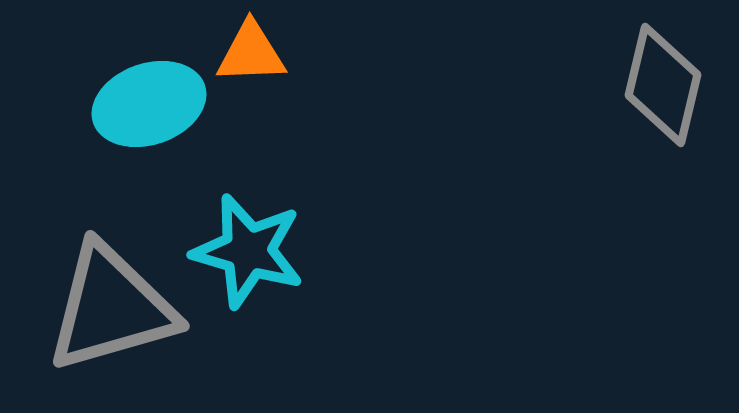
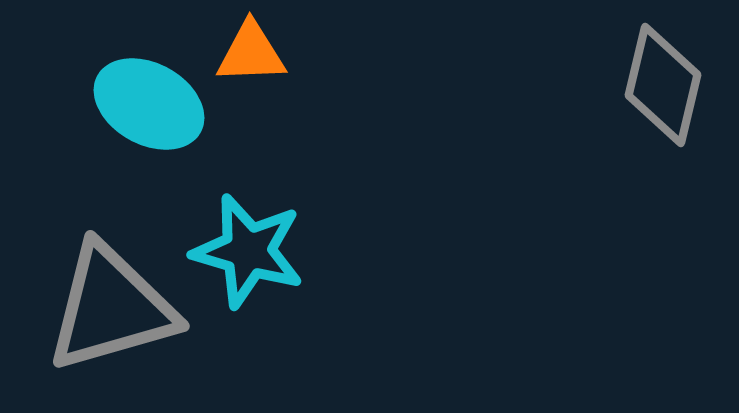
cyan ellipse: rotated 48 degrees clockwise
